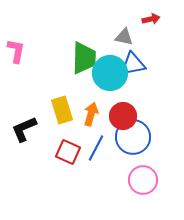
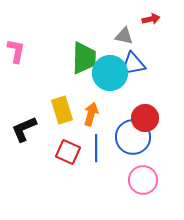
gray triangle: moved 1 px up
red circle: moved 22 px right, 2 px down
blue line: rotated 28 degrees counterclockwise
